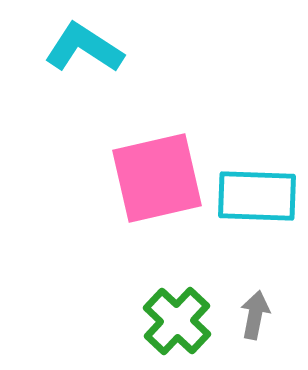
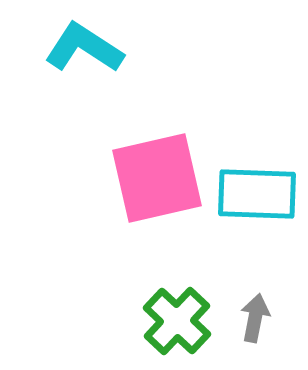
cyan rectangle: moved 2 px up
gray arrow: moved 3 px down
